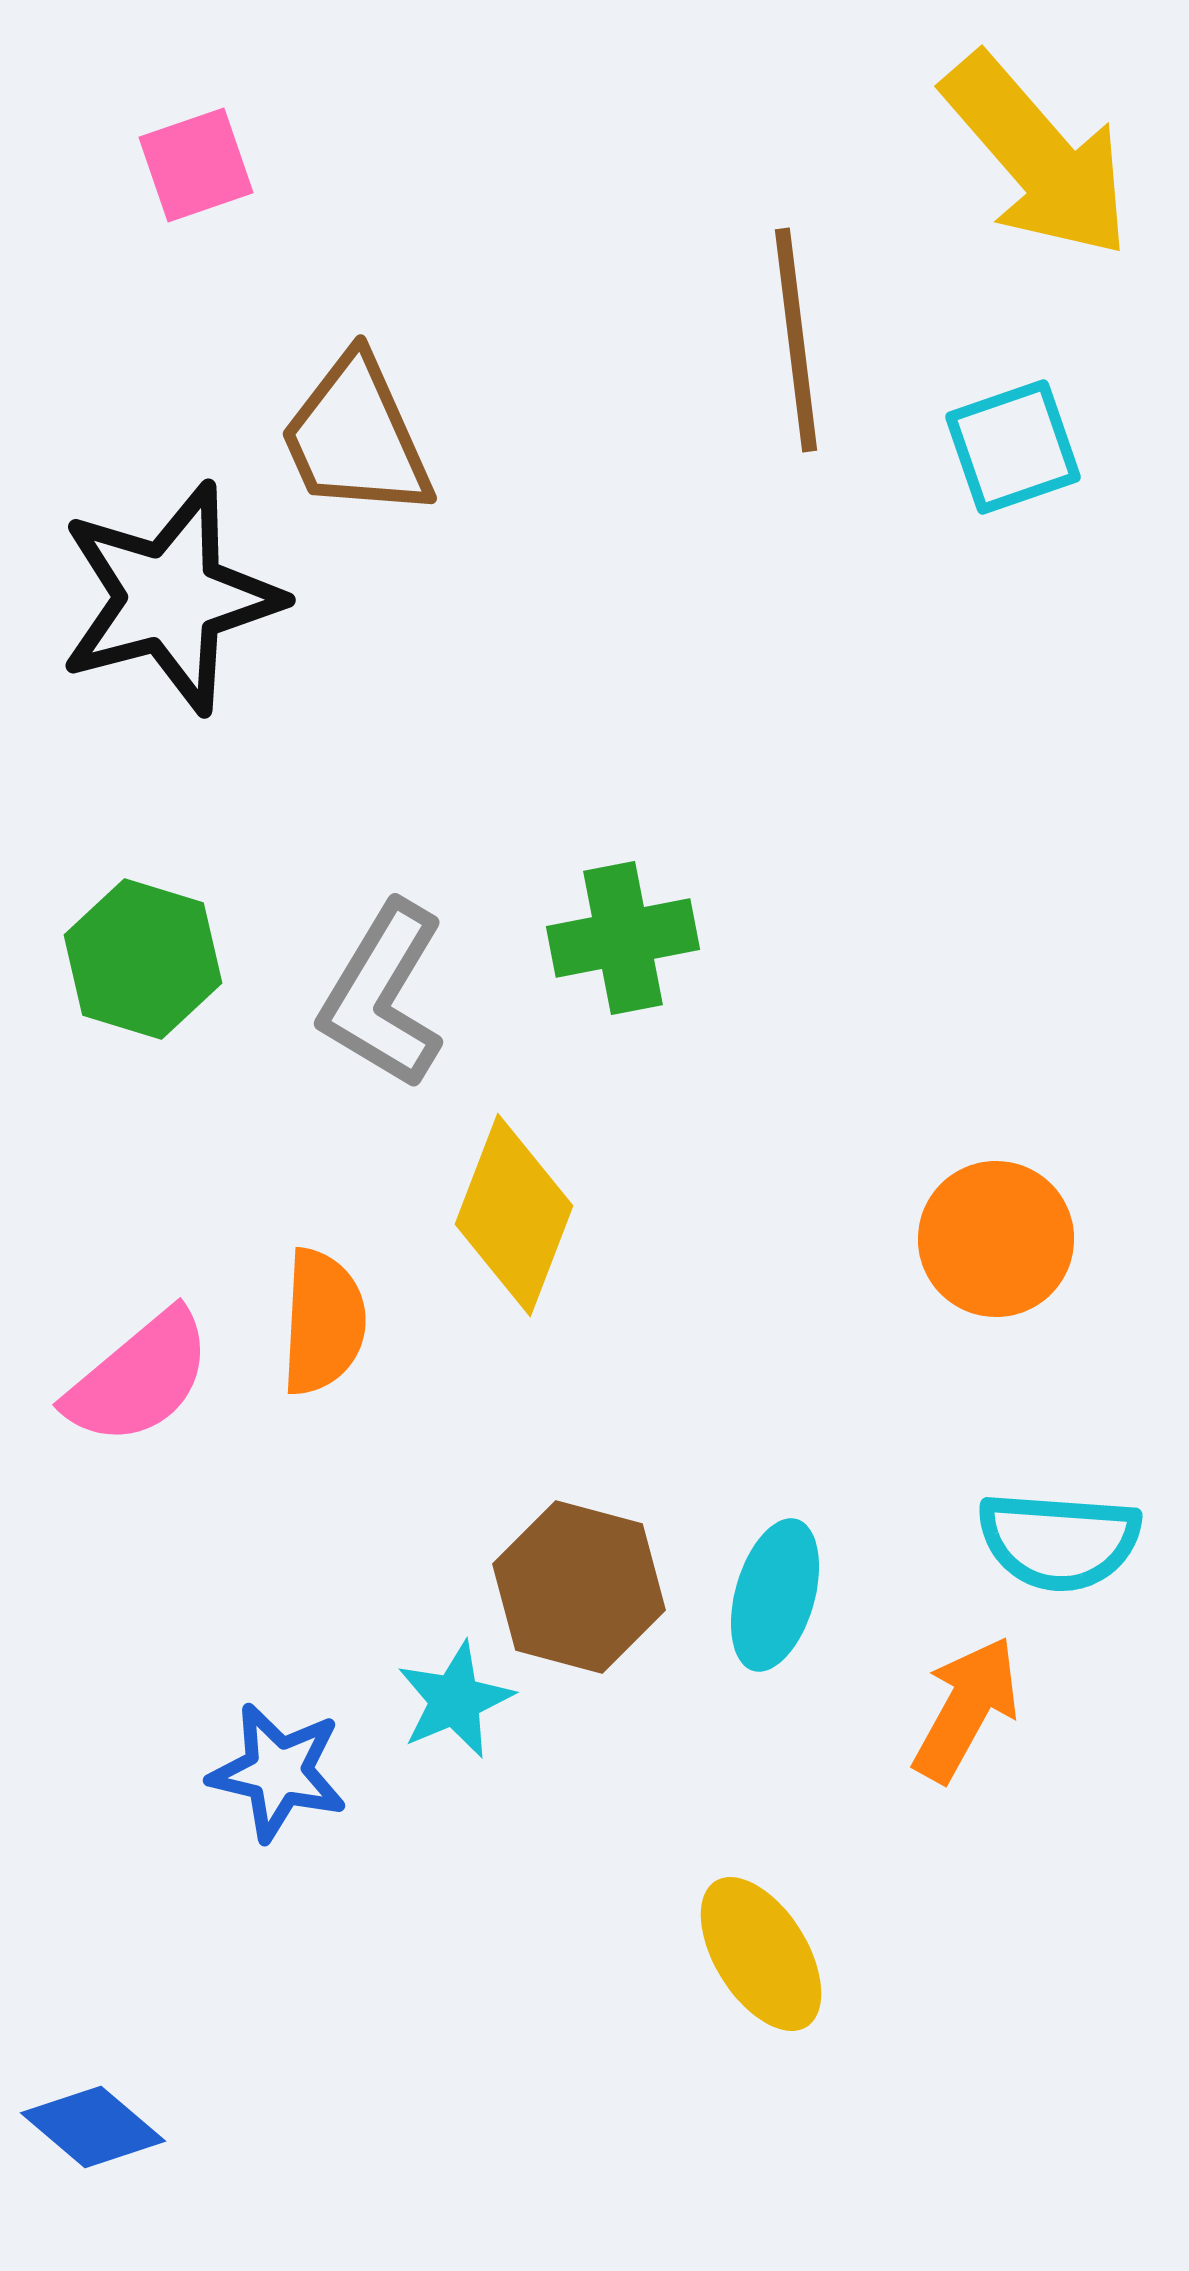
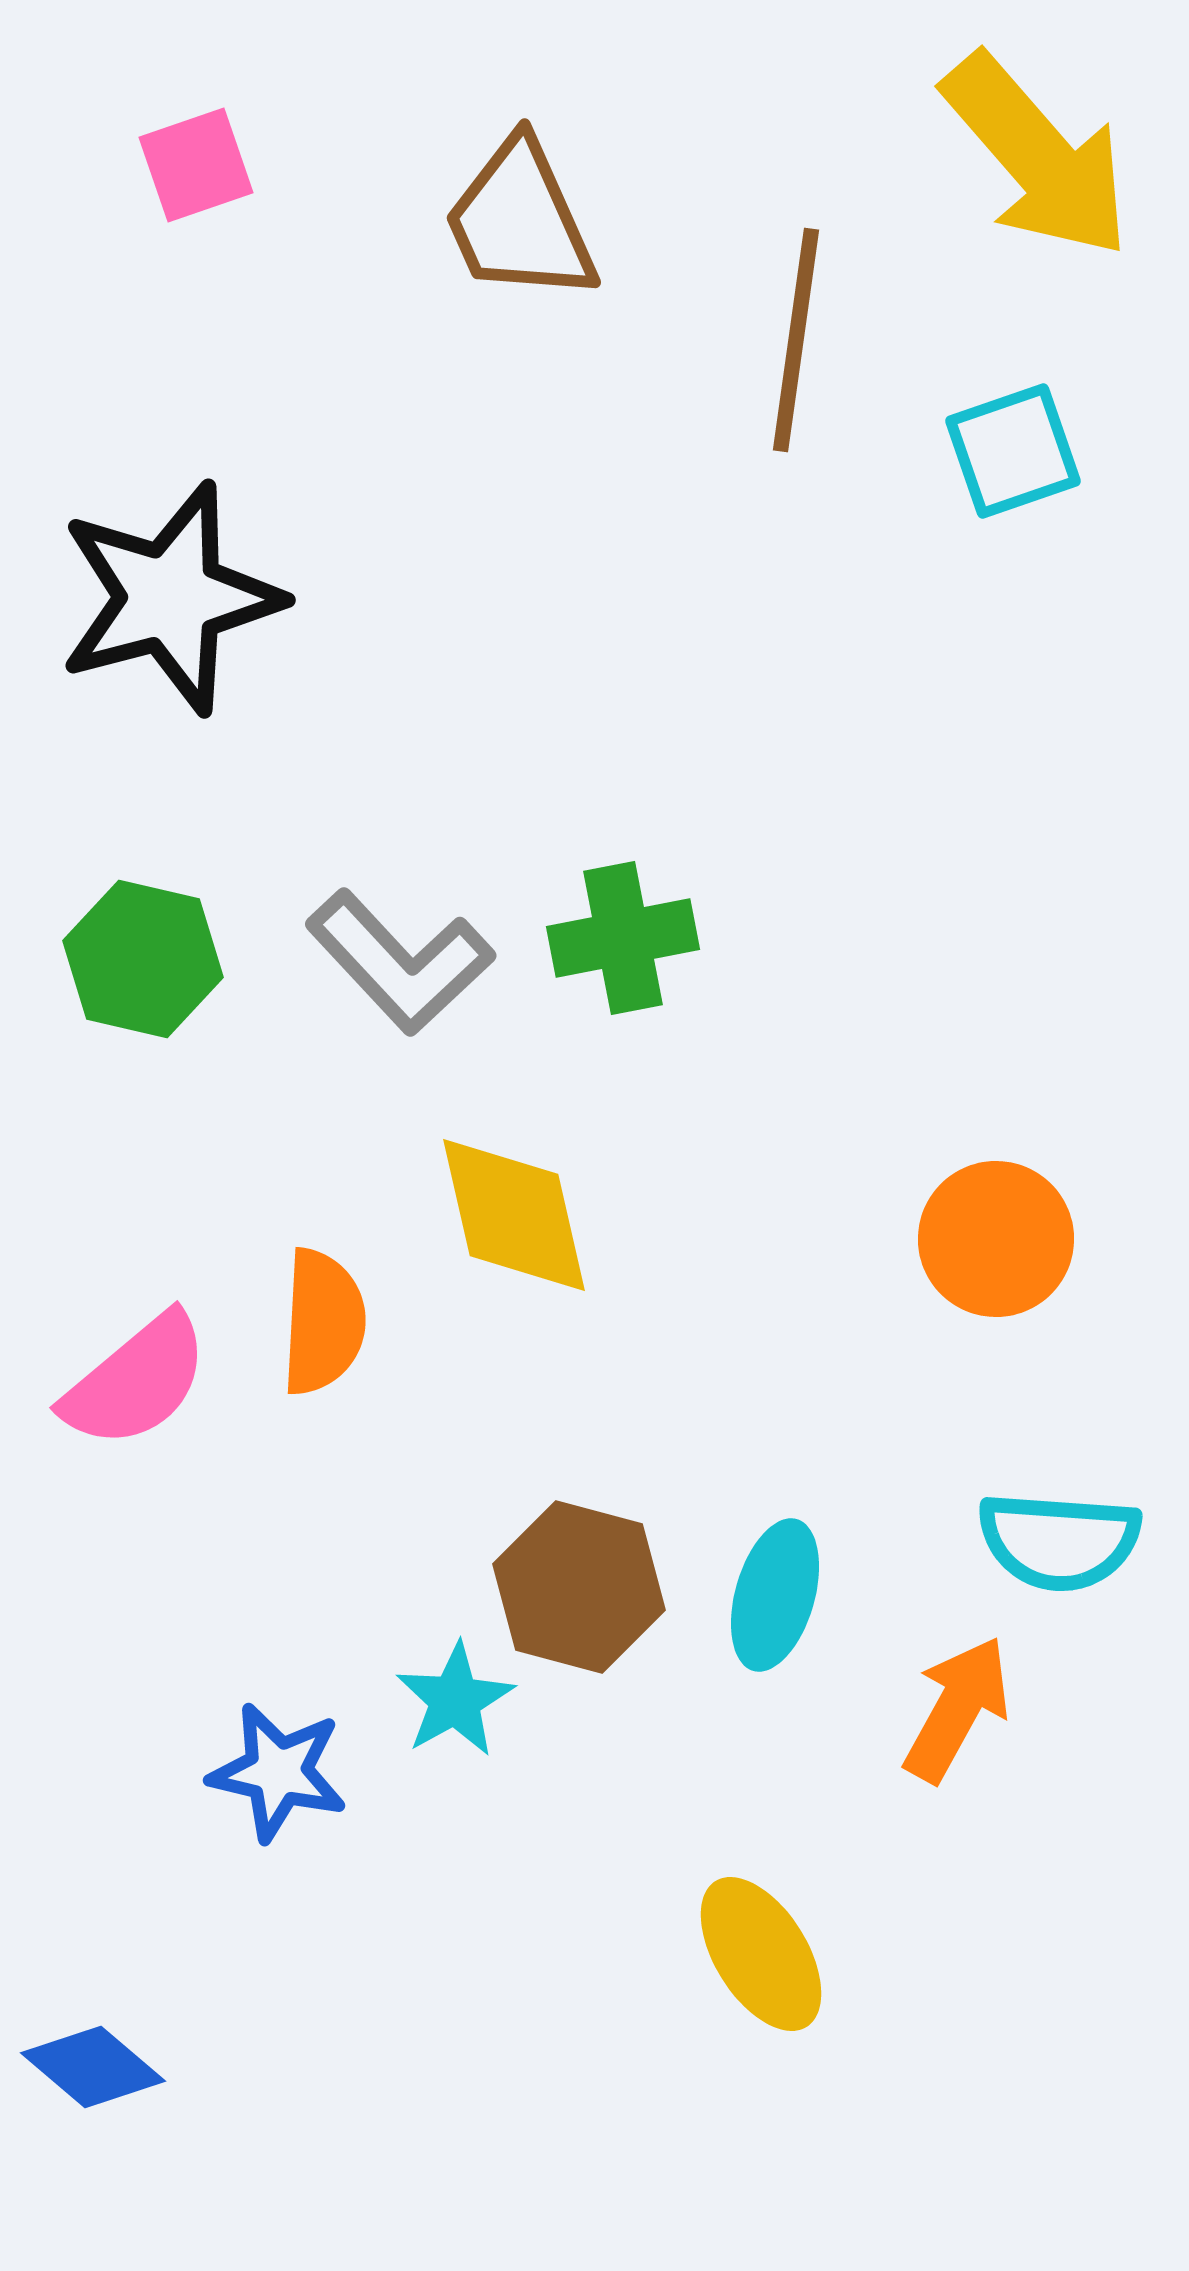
brown line: rotated 15 degrees clockwise
brown trapezoid: moved 164 px right, 216 px up
cyan square: moved 4 px down
green hexagon: rotated 4 degrees counterclockwise
gray L-shape: moved 17 px right, 33 px up; rotated 74 degrees counterclockwise
yellow diamond: rotated 34 degrees counterclockwise
pink semicircle: moved 3 px left, 3 px down
cyan star: rotated 6 degrees counterclockwise
orange arrow: moved 9 px left
blue diamond: moved 60 px up
